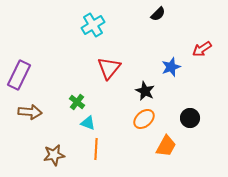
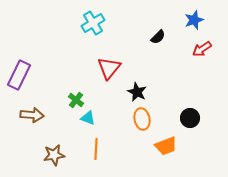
black semicircle: moved 23 px down
cyan cross: moved 2 px up
blue star: moved 23 px right, 47 px up
black star: moved 8 px left, 1 px down
green cross: moved 1 px left, 2 px up
brown arrow: moved 2 px right, 3 px down
orange ellipse: moved 2 px left; rotated 60 degrees counterclockwise
cyan triangle: moved 5 px up
orange trapezoid: rotated 40 degrees clockwise
